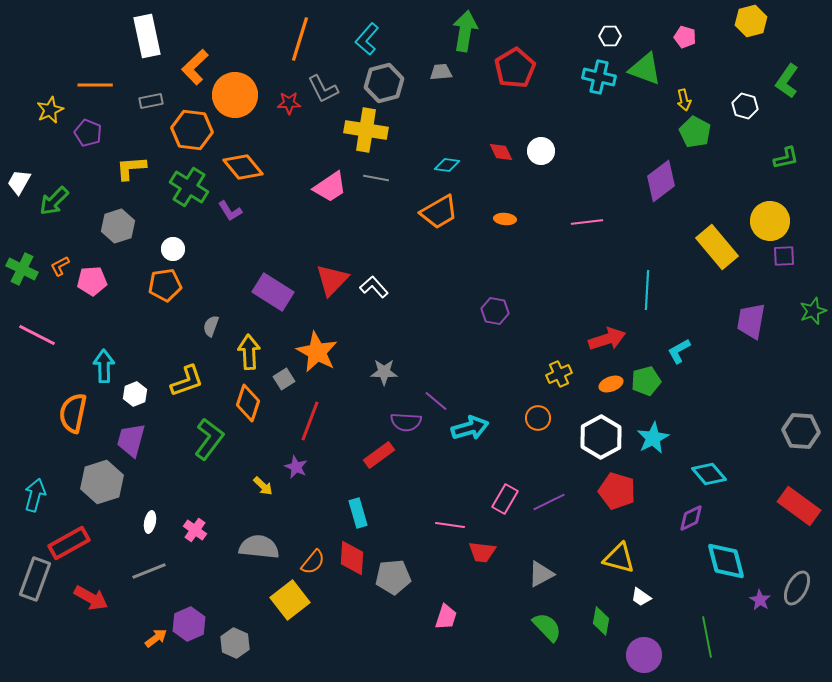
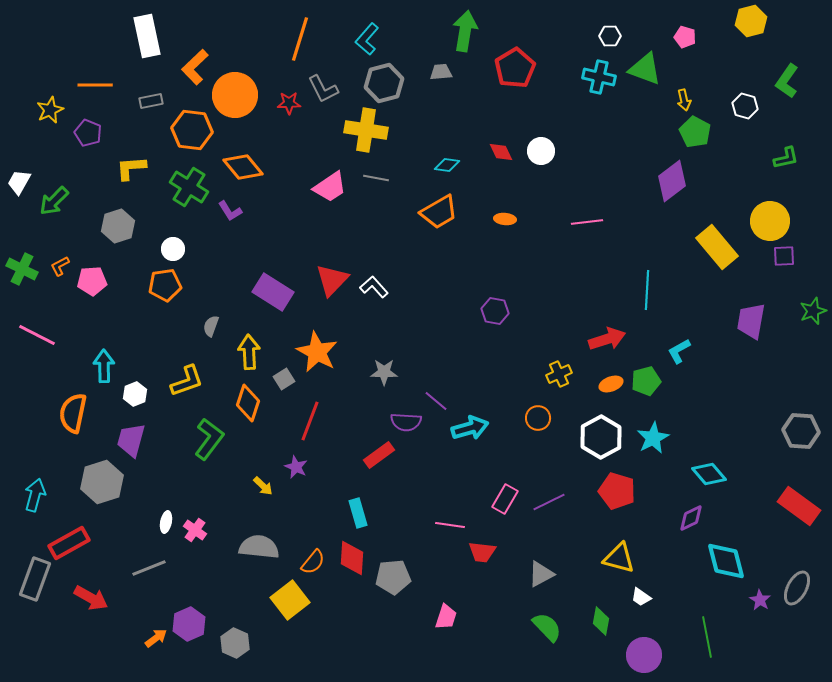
purple diamond at (661, 181): moved 11 px right
white ellipse at (150, 522): moved 16 px right
gray line at (149, 571): moved 3 px up
